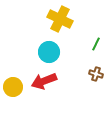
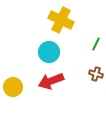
yellow cross: moved 1 px right, 1 px down
red arrow: moved 7 px right
